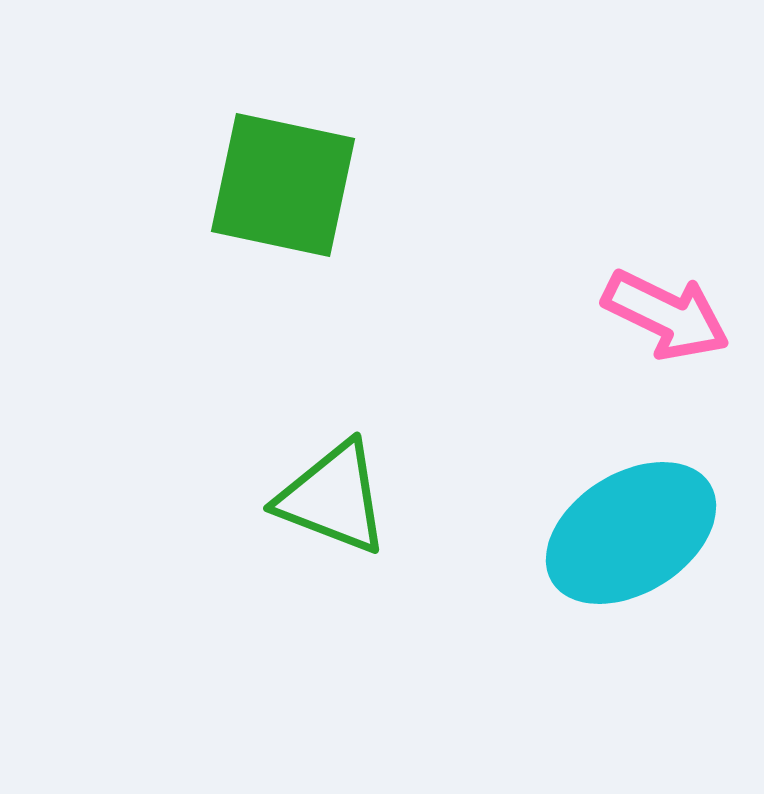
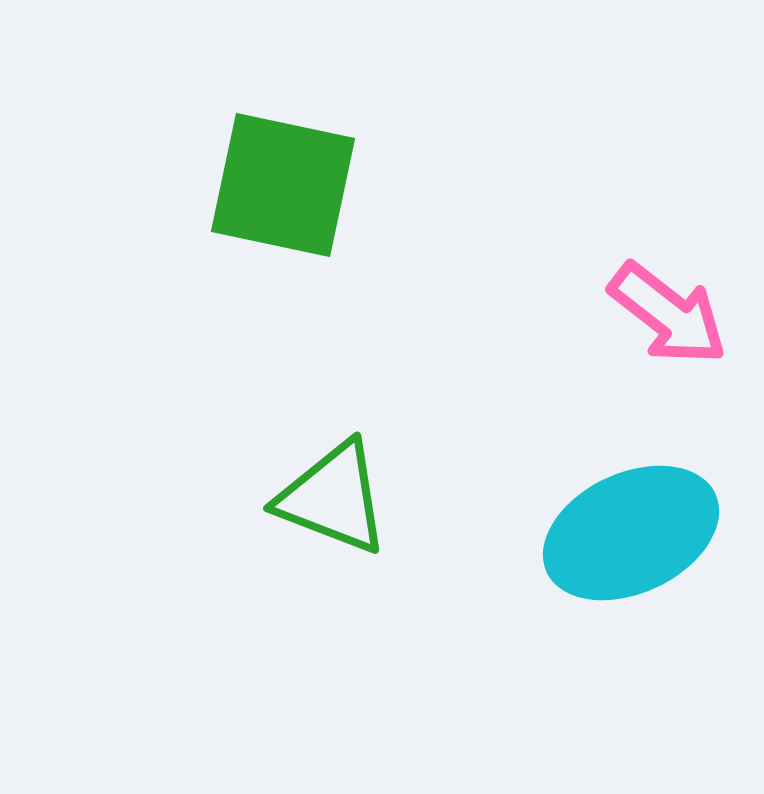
pink arrow: moved 2 px right, 1 px up; rotated 12 degrees clockwise
cyan ellipse: rotated 7 degrees clockwise
